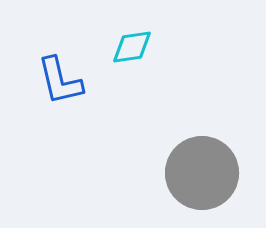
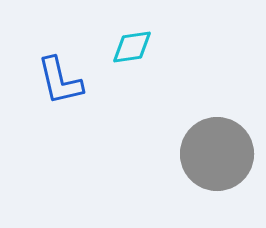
gray circle: moved 15 px right, 19 px up
